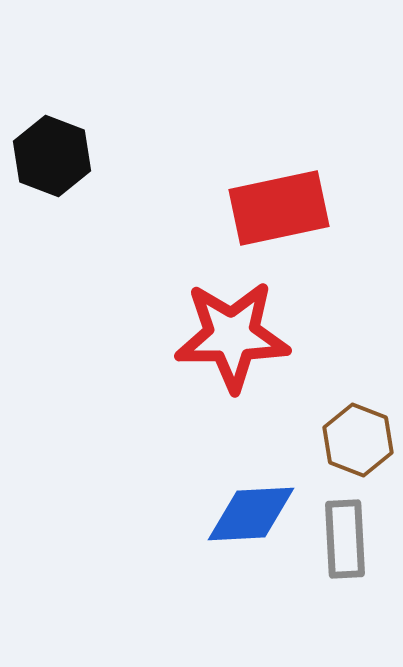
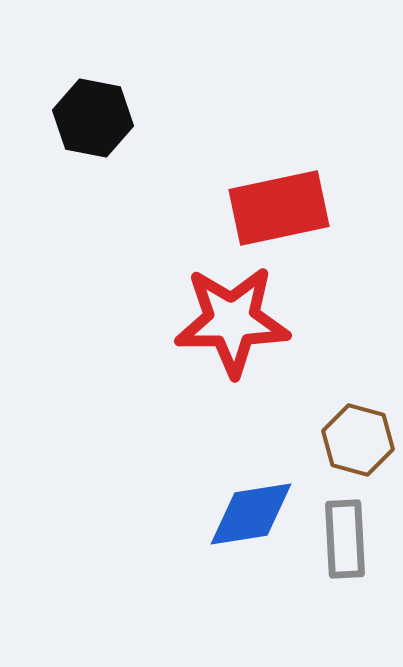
black hexagon: moved 41 px right, 38 px up; rotated 10 degrees counterclockwise
red star: moved 15 px up
brown hexagon: rotated 6 degrees counterclockwise
blue diamond: rotated 6 degrees counterclockwise
